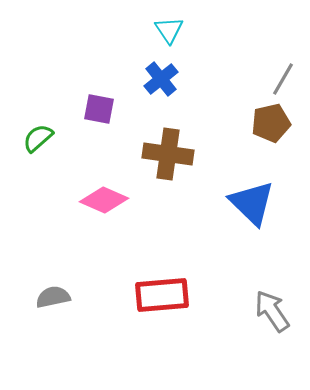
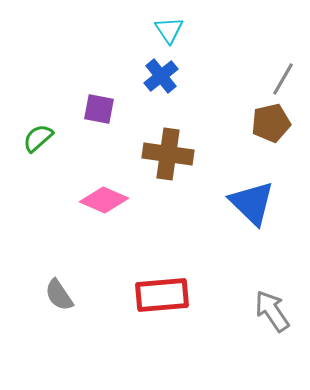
blue cross: moved 3 px up
gray semicircle: moved 6 px right, 2 px up; rotated 112 degrees counterclockwise
